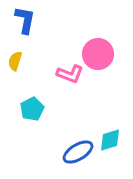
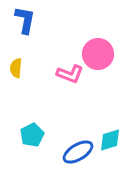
yellow semicircle: moved 1 px right, 7 px down; rotated 12 degrees counterclockwise
cyan pentagon: moved 26 px down
